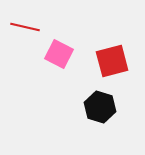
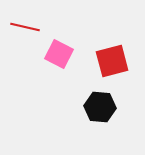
black hexagon: rotated 12 degrees counterclockwise
